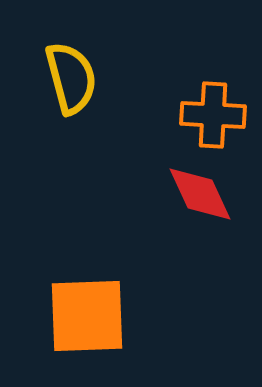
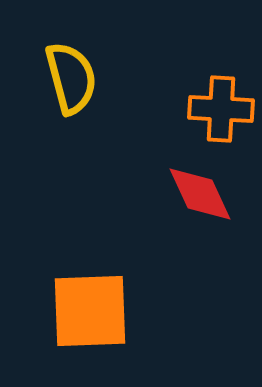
orange cross: moved 8 px right, 6 px up
orange square: moved 3 px right, 5 px up
